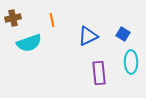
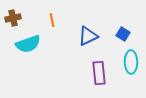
cyan semicircle: moved 1 px left, 1 px down
